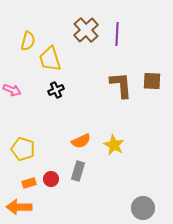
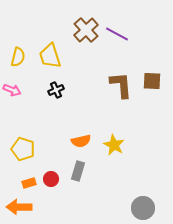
purple line: rotated 65 degrees counterclockwise
yellow semicircle: moved 10 px left, 16 px down
yellow trapezoid: moved 3 px up
orange semicircle: rotated 12 degrees clockwise
